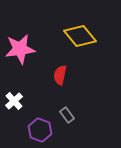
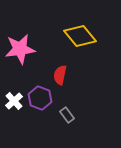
purple hexagon: moved 32 px up
